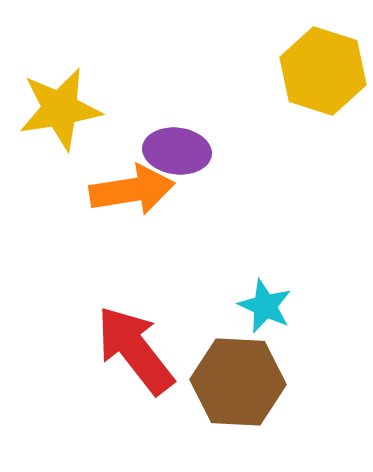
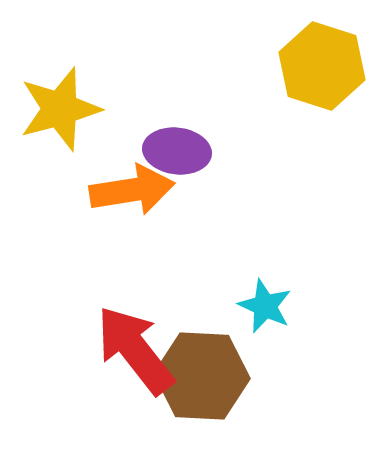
yellow hexagon: moved 1 px left, 5 px up
yellow star: rotated 6 degrees counterclockwise
brown hexagon: moved 36 px left, 6 px up
